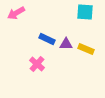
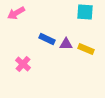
pink cross: moved 14 px left
